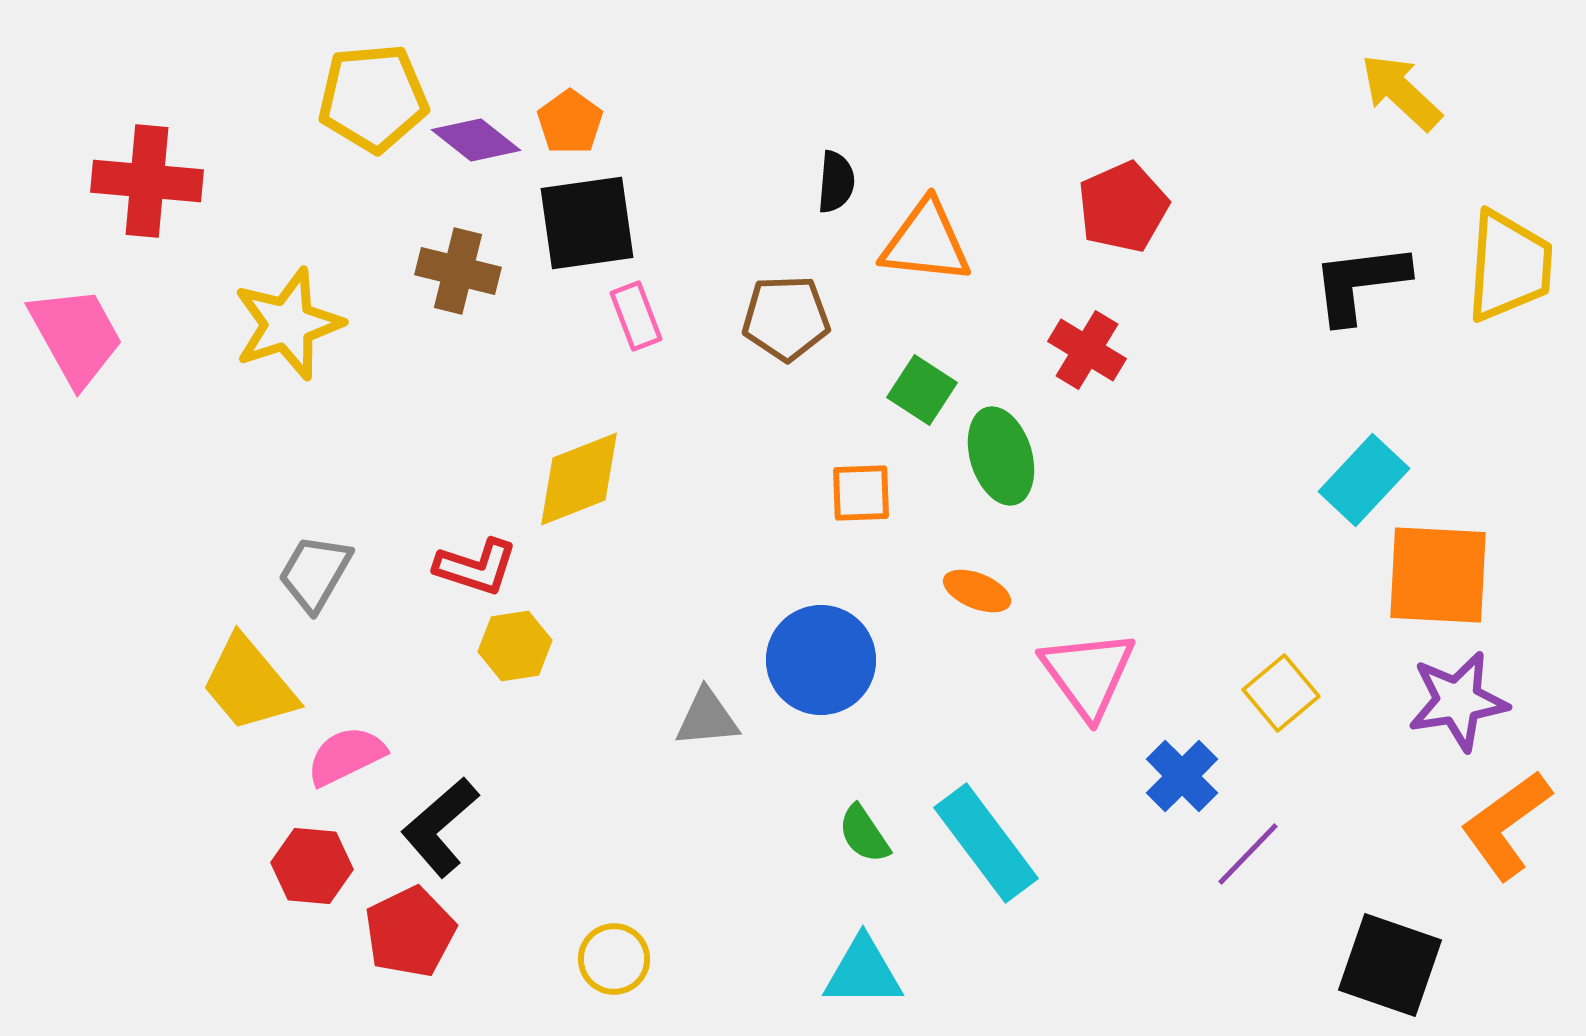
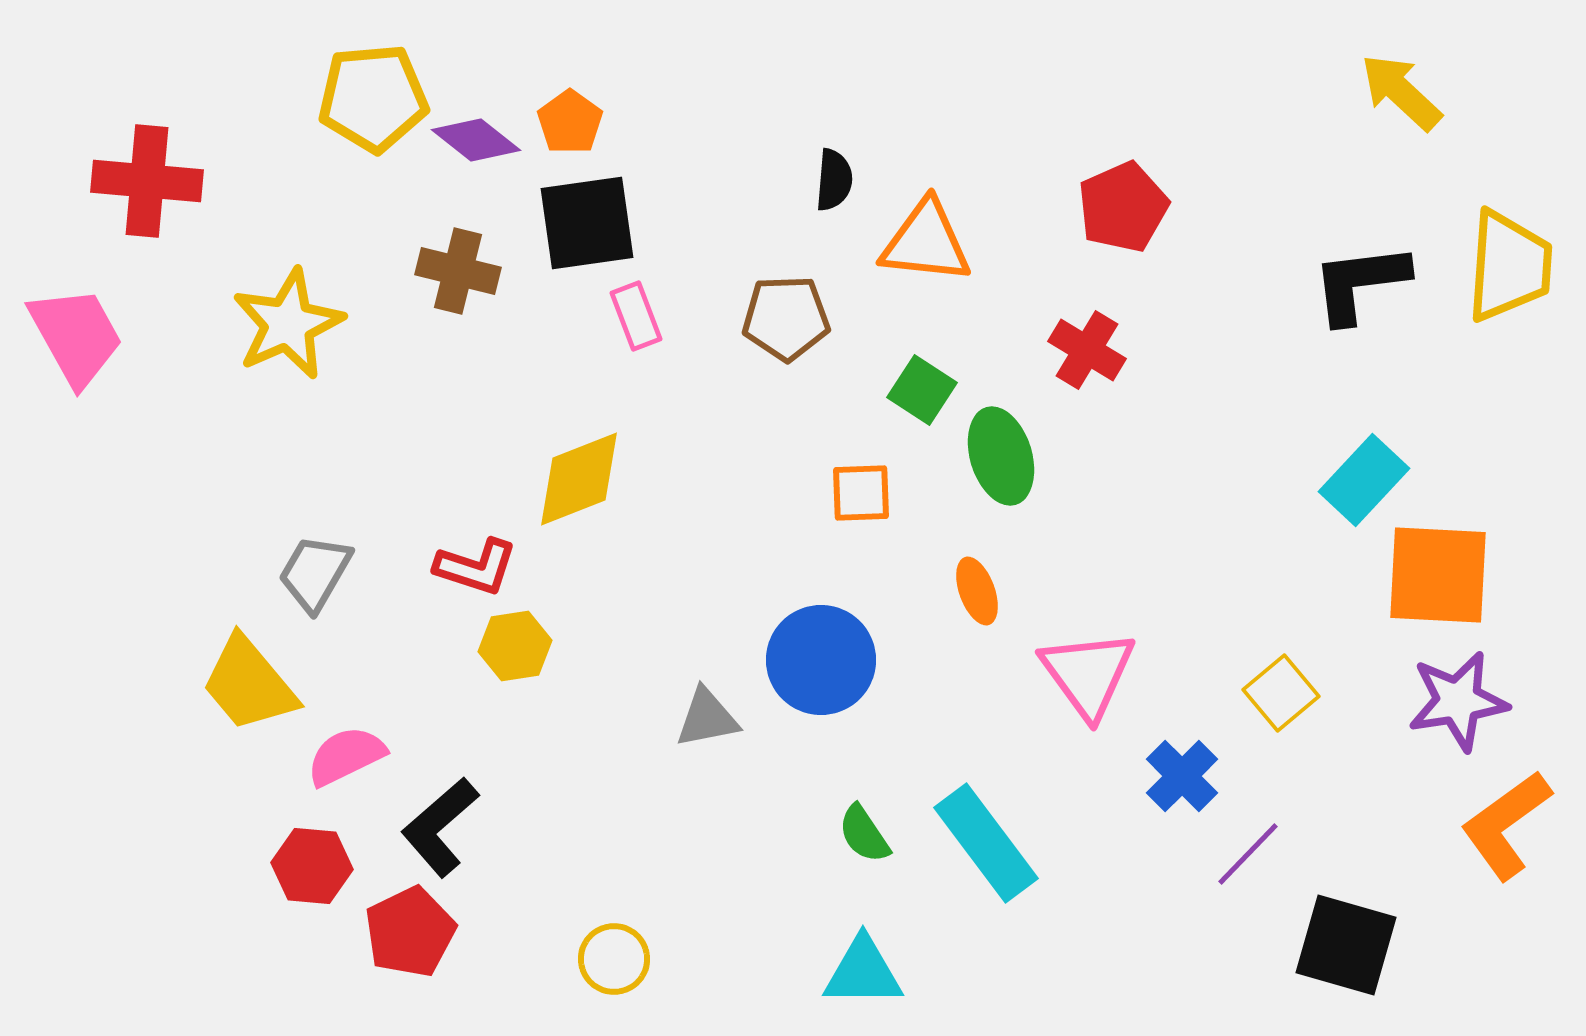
black semicircle at (836, 182): moved 2 px left, 2 px up
yellow star at (288, 324): rotated 6 degrees counterclockwise
orange ellipse at (977, 591): rotated 48 degrees clockwise
gray triangle at (707, 718): rotated 6 degrees counterclockwise
black square at (1390, 965): moved 44 px left, 20 px up; rotated 3 degrees counterclockwise
